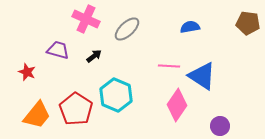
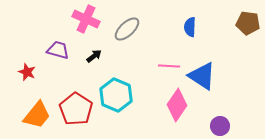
blue semicircle: rotated 78 degrees counterclockwise
